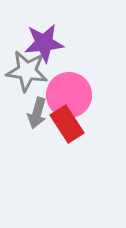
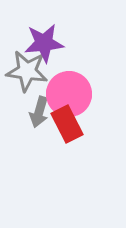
pink circle: moved 1 px up
gray arrow: moved 2 px right, 1 px up
red rectangle: rotated 6 degrees clockwise
